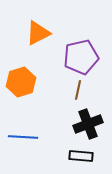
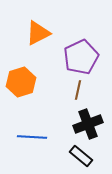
purple pentagon: rotated 12 degrees counterclockwise
blue line: moved 9 px right
black rectangle: rotated 35 degrees clockwise
